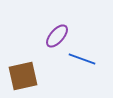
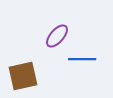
blue line: rotated 20 degrees counterclockwise
